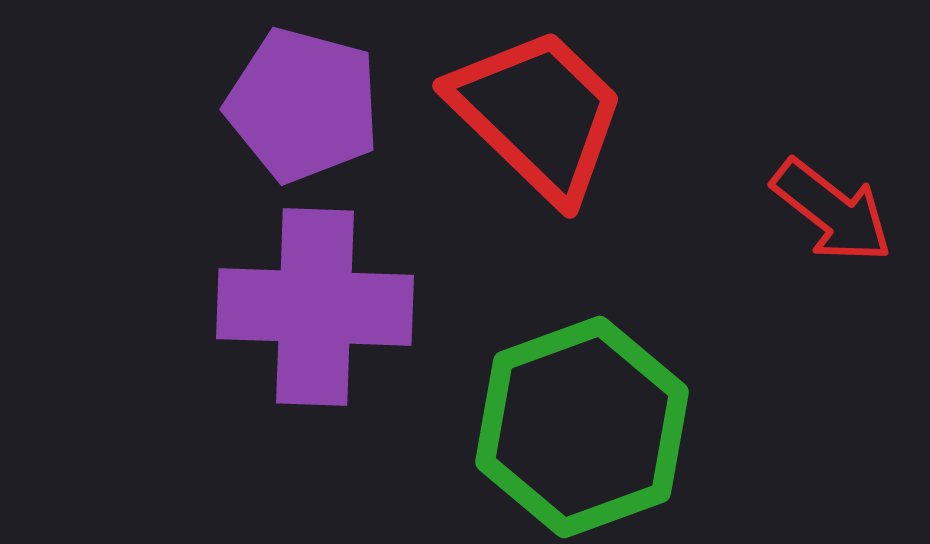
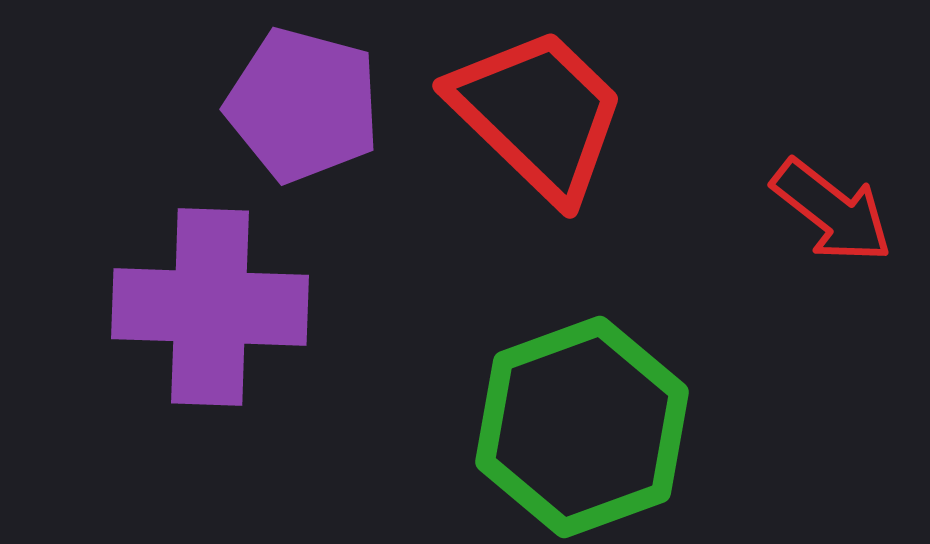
purple cross: moved 105 px left
